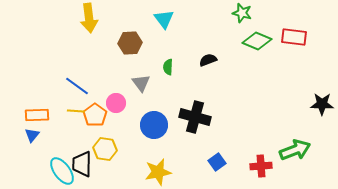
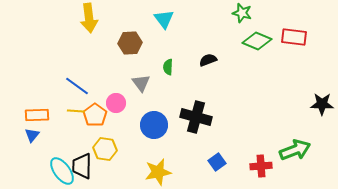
black cross: moved 1 px right
black trapezoid: moved 2 px down
